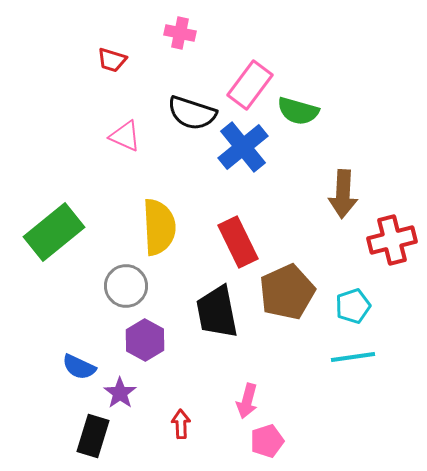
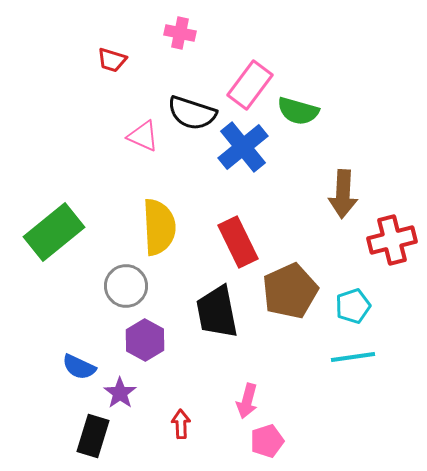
pink triangle: moved 18 px right
brown pentagon: moved 3 px right, 1 px up
